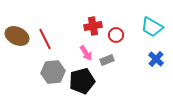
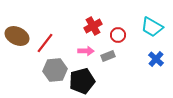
red cross: rotated 18 degrees counterclockwise
red circle: moved 2 px right
red line: moved 4 px down; rotated 65 degrees clockwise
pink arrow: moved 2 px up; rotated 56 degrees counterclockwise
gray rectangle: moved 1 px right, 4 px up
gray hexagon: moved 2 px right, 2 px up
